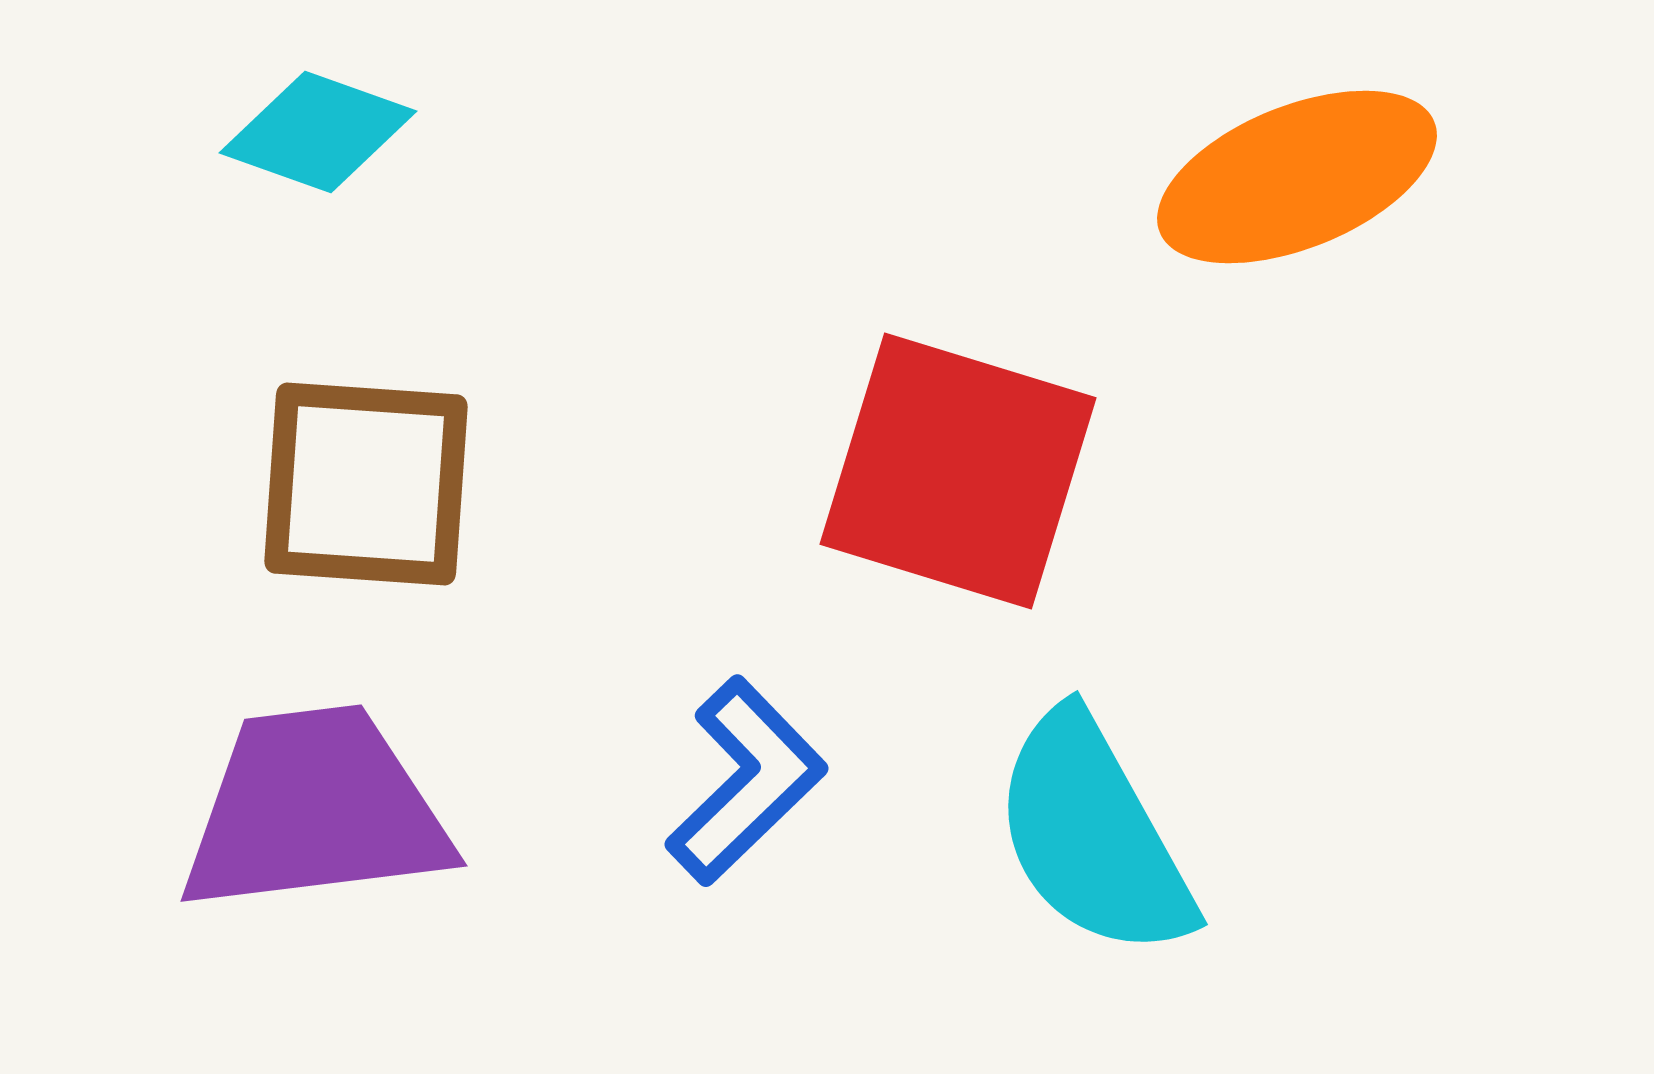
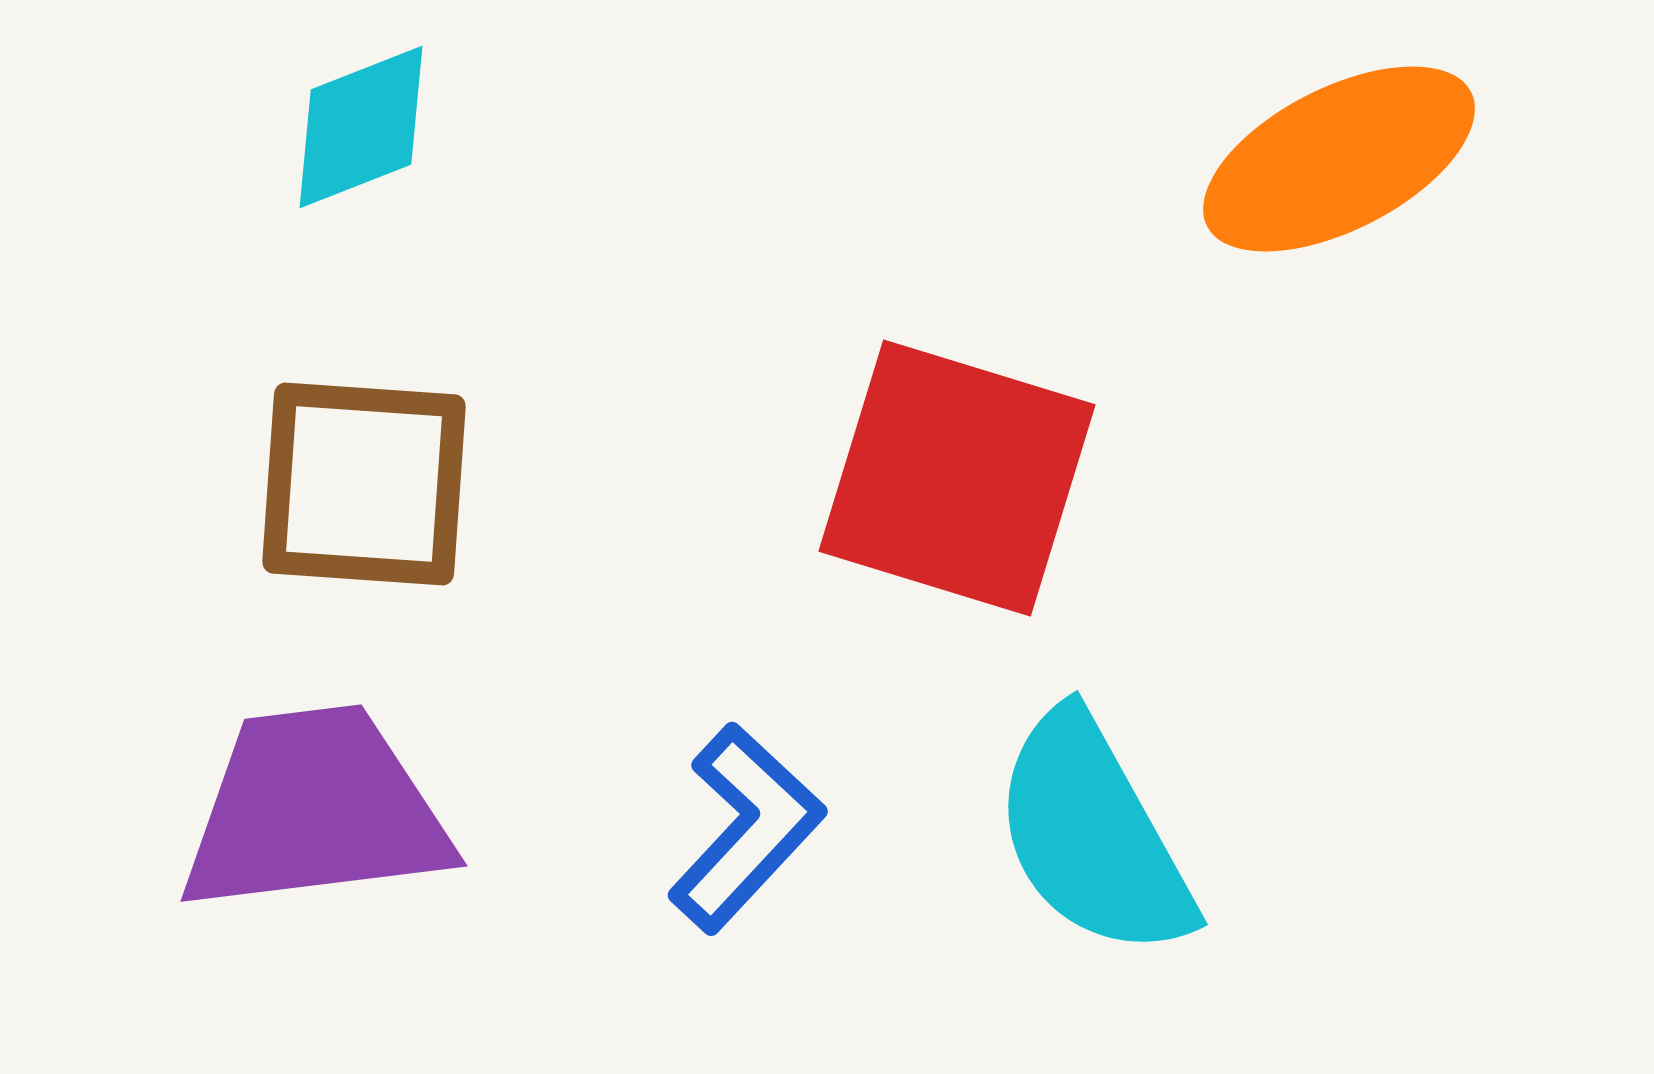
cyan diamond: moved 43 px right, 5 px up; rotated 41 degrees counterclockwise
orange ellipse: moved 42 px right, 18 px up; rotated 5 degrees counterclockwise
red square: moved 1 px left, 7 px down
brown square: moved 2 px left
blue L-shape: moved 47 px down; rotated 3 degrees counterclockwise
